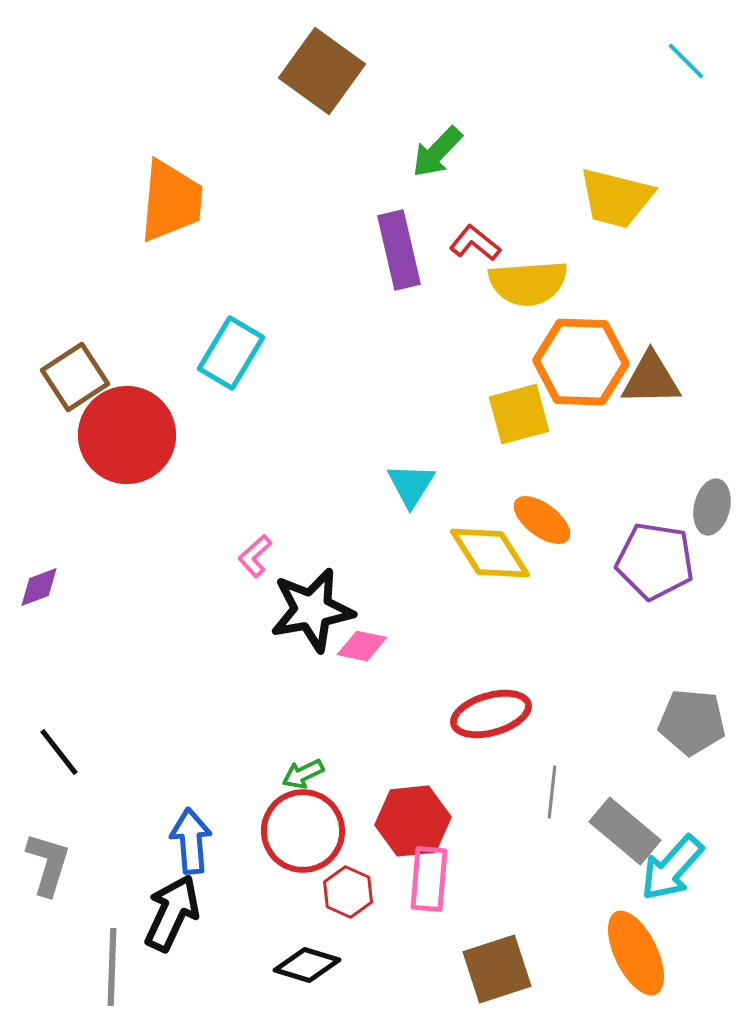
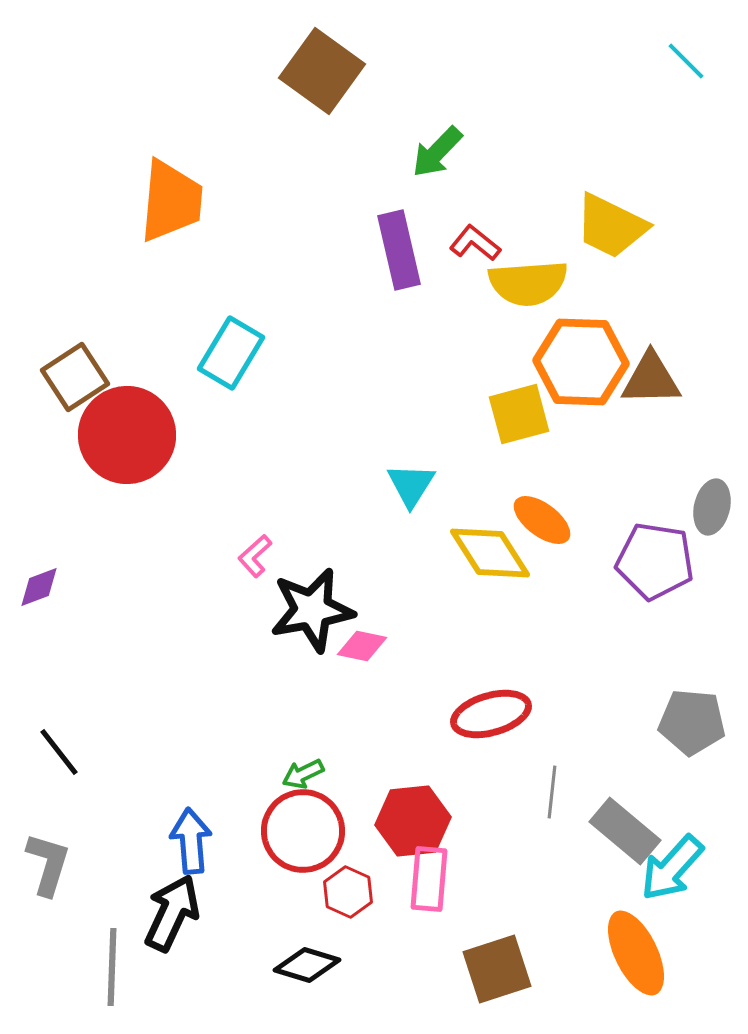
yellow trapezoid at (616, 198): moved 5 px left, 28 px down; rotated 12 degrees clockwise
